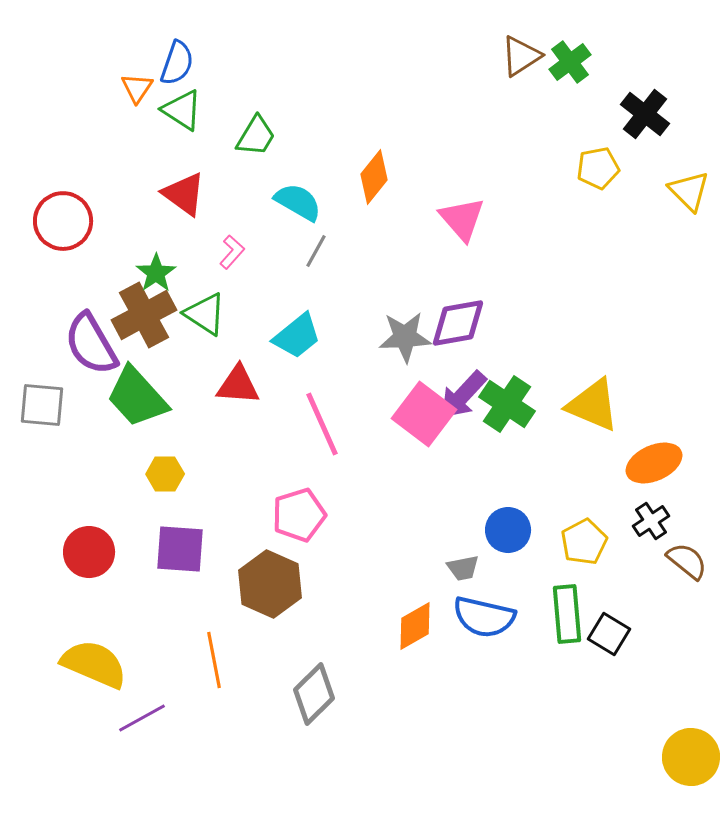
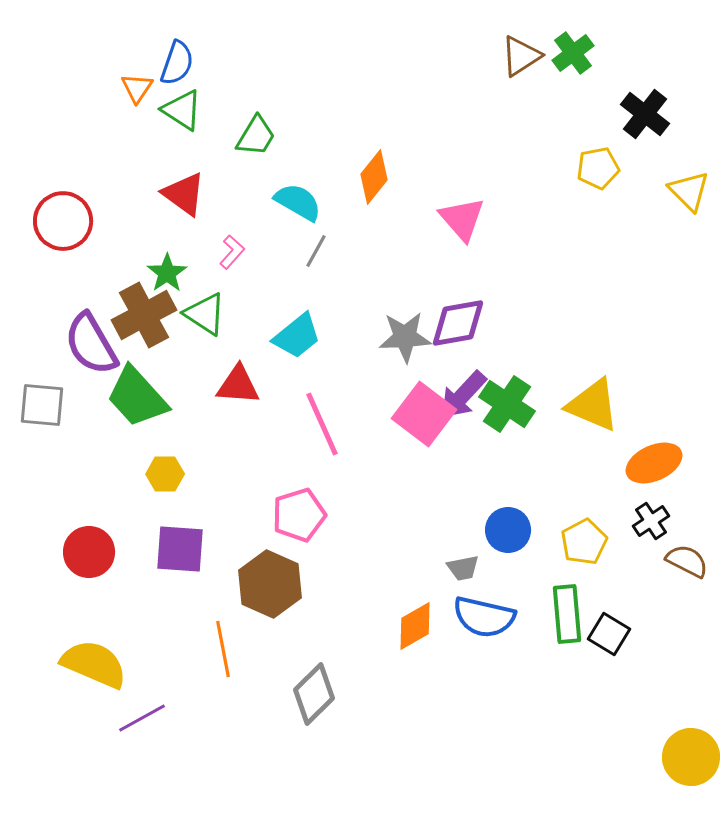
green cross at (570, 62): moved 3 px right, 9 px up
green star at (156, 273): moved 11 px right
brown semicircle at (687, 561): rotated 12 degrees counterclockwise
orange line at (214, 660): moved 9 px right, 11 px up
